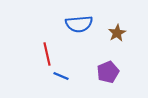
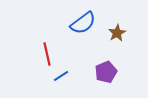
blue semicircle: moved 4 px right, 1 px up; rotated 32 degrees counterclockwise
purple pentagon: moved 2 px left
blue line: rotated 56 degrees counterclockwise
